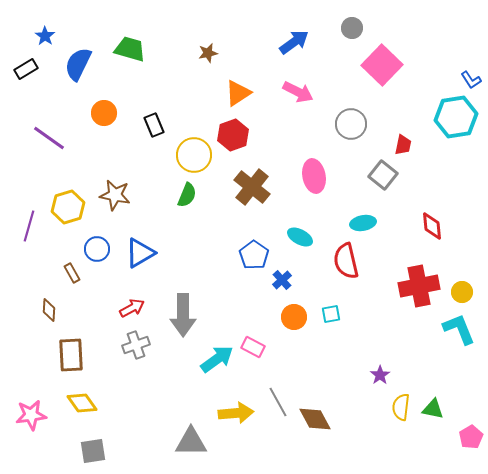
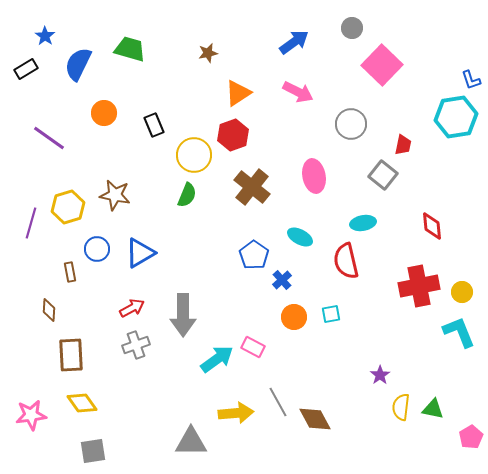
blue L-shape at (471, 80): rotated 15 degrees clockwise
purple line at (29, 226): moved 2 px right, 3 px up
brown rectangle at (72, 273): moved 2 px left, 1 px up; rotated 18 degrees clockwise
cyan L-shape at (459, 329): moved 3 px down
